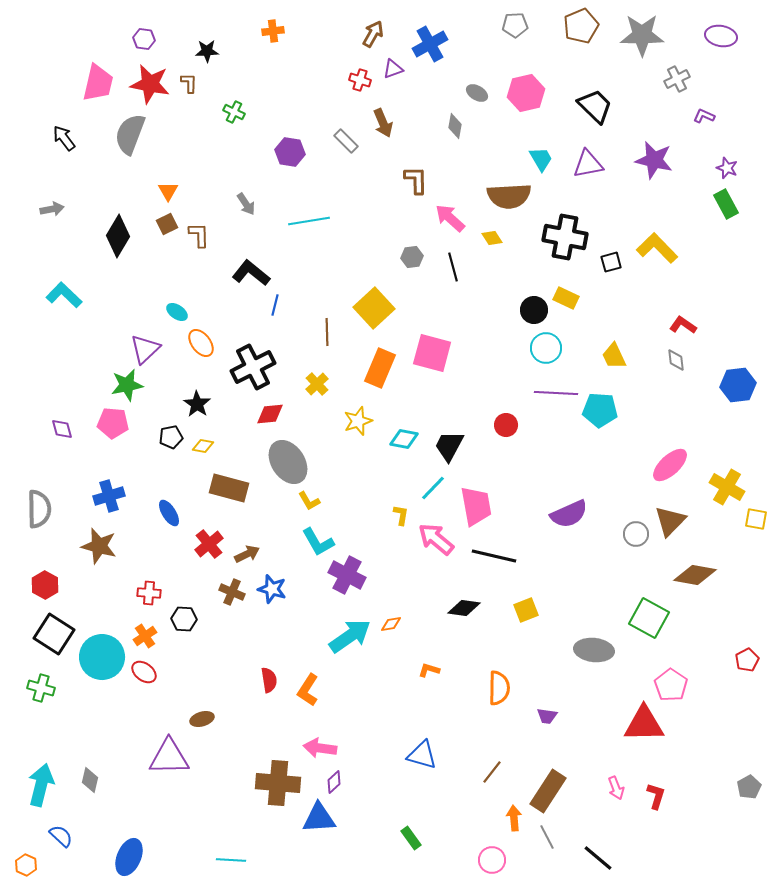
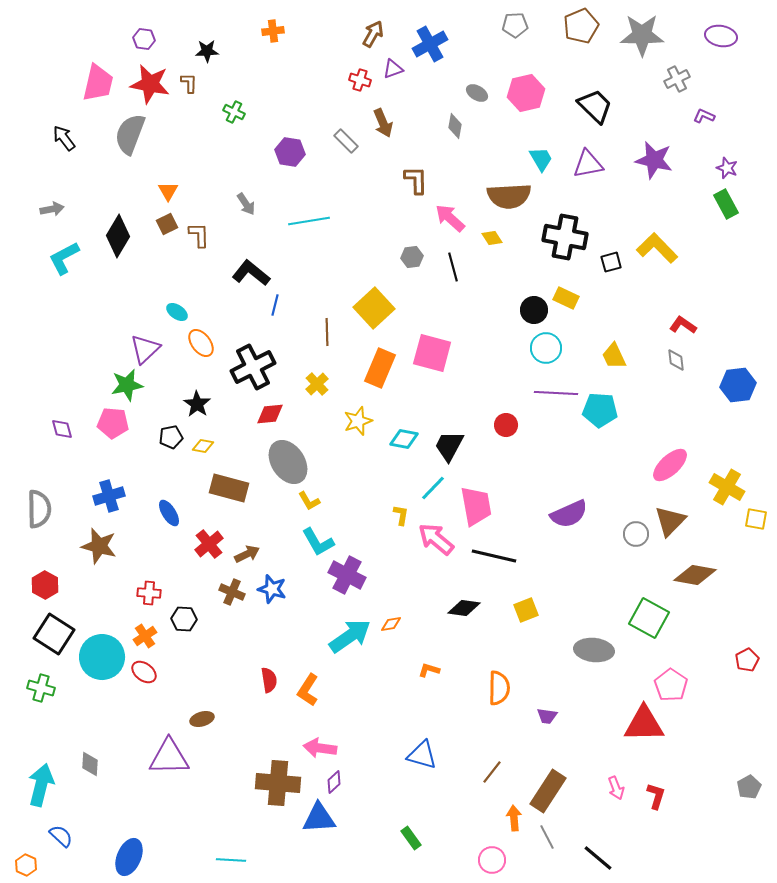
cyan L-shape at (64, 295): moved 37 px up; rotated 72 degrees counterclockwise
gray diamond at (90, 780): moved 16 px up; rotated 10 degrees counterclockwise
